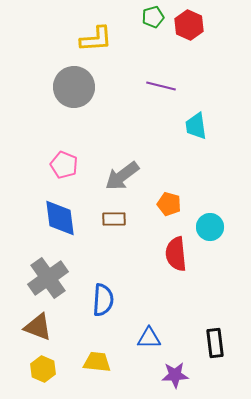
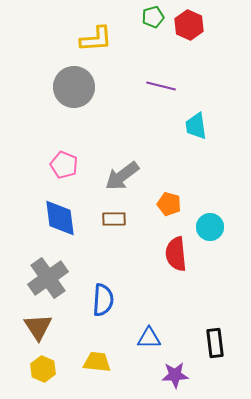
brown triangle: rotated 36 degrees clockwise
